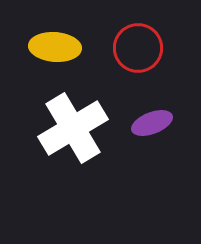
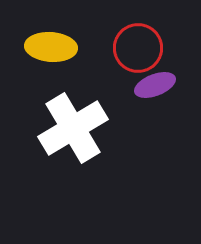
yellow ellipse: moved 4 px left
purple ellipse: moved 3 px right, 38 px up
